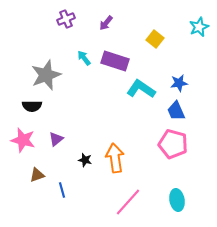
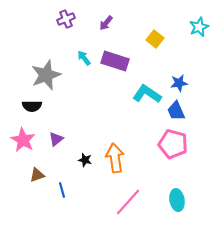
cyan L-shape: moved 6 px right, 5 px down
pink star: rotated 15 degrees clockwise
